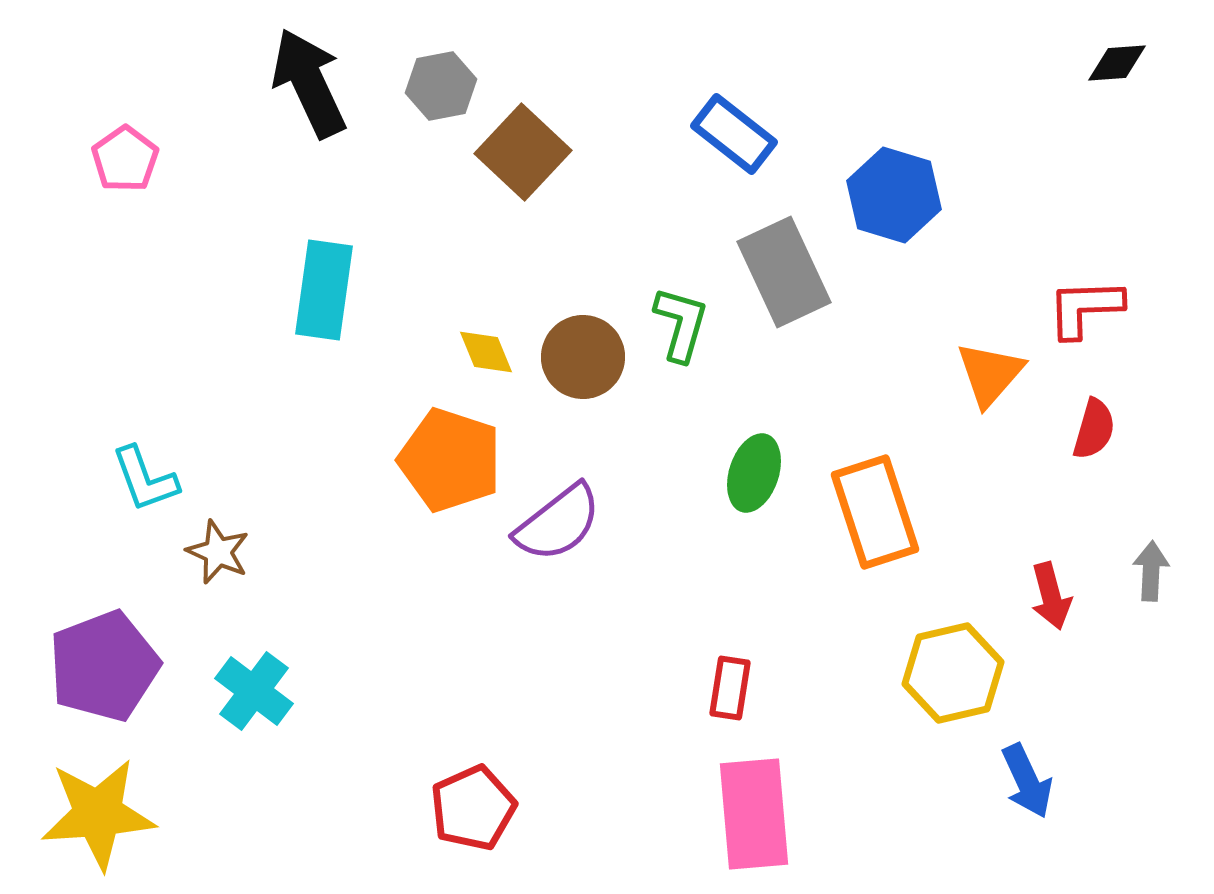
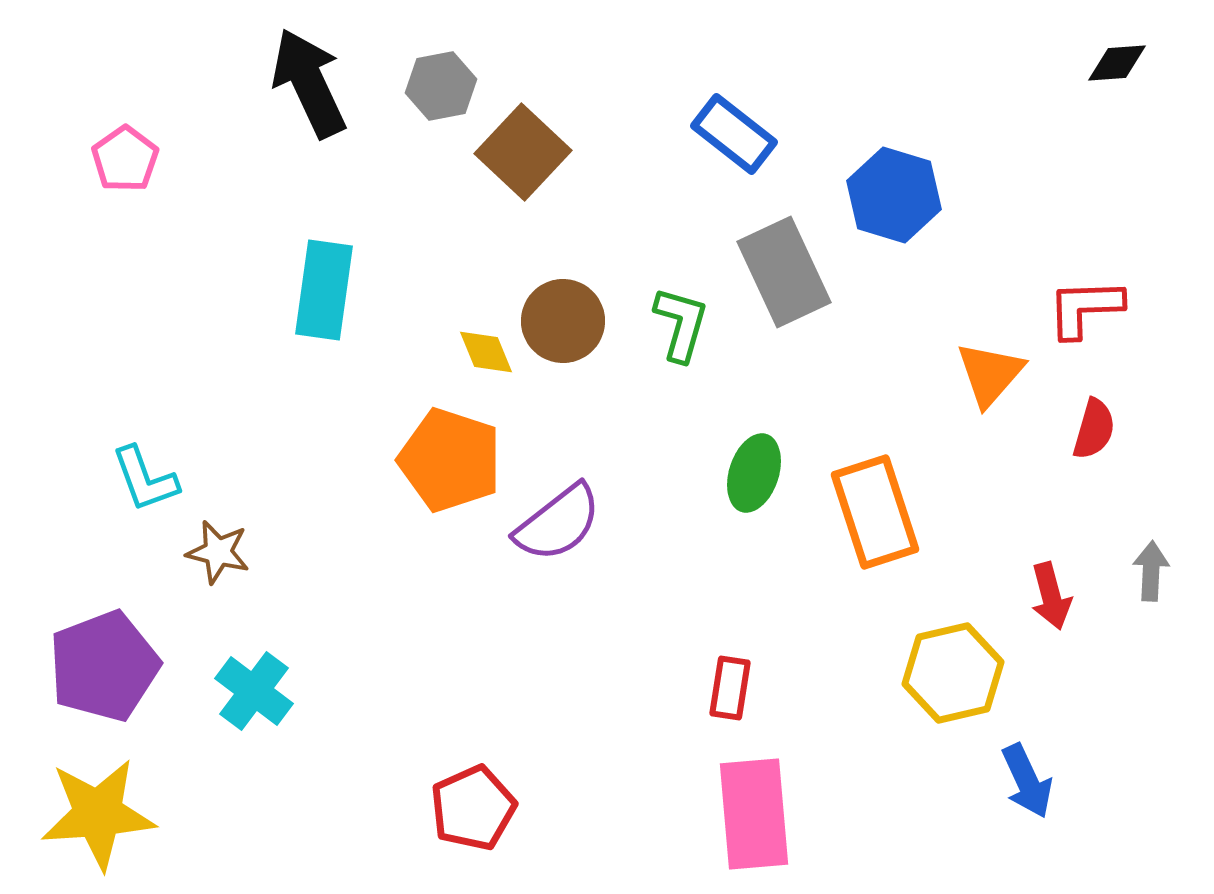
brown circle: moved 20 px left, 36 px up
brown star: rotated 10 degrees counterclockwise
